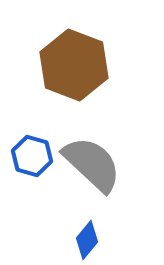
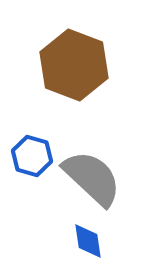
gray semicircle: moved 14 px down
blue diamond: moved 1 px right, 1 px down; rotated 48 degrees counterclockwise
